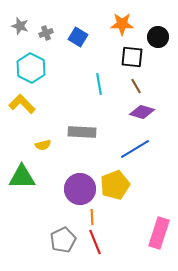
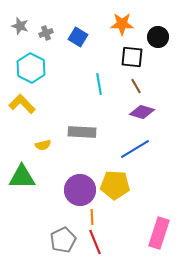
yellow pentagon: rotated 24 degrees clockwise
purple circle: moved 1 px down
